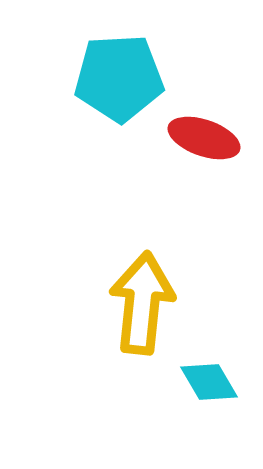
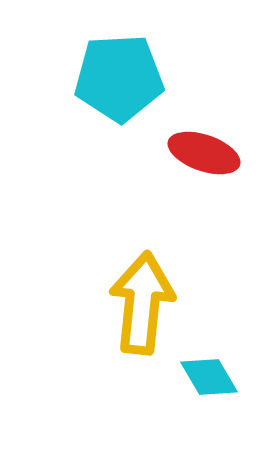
red ellipse: moved 15 px down
cyan diamond: moved 5 px up
